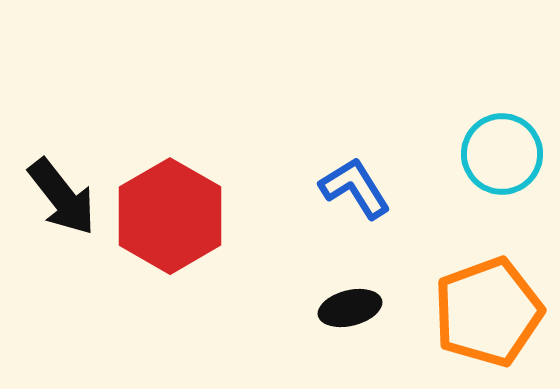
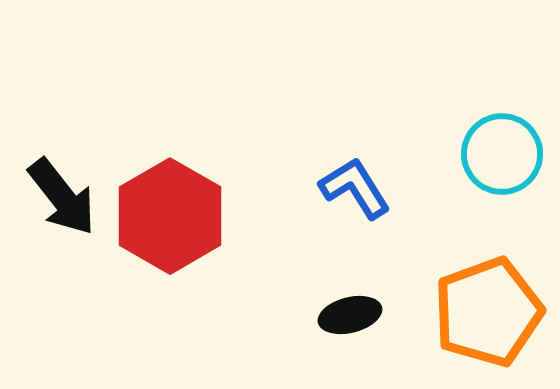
black ellipse: moved 7 px down
